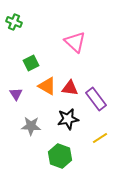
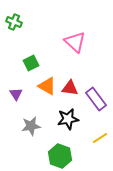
gray star: rotated 12 degrees counterclockwise
